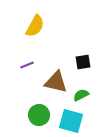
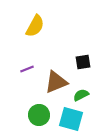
purple line: moved 4 px down
brown triangle: rotated 35 degrees counterclockwise
cyan square: moved 2 px up
